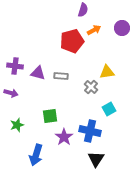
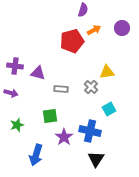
gray rectangle: moved 13 px down
